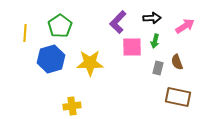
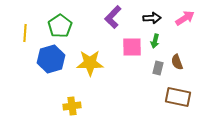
purple L-shape: moved 5 px left, 5 px up
pink arrow: moved 8 px up
